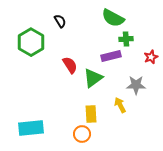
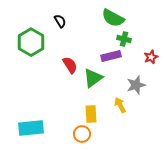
green cross: moved 2 px left; rotated 16 degrees clockwise
gray star: rotated 18 degrees counterclockwise
